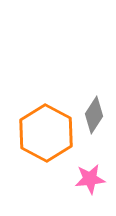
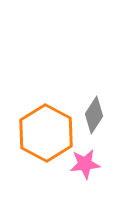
pink star: moved 5 px left, 15 px up
